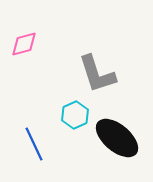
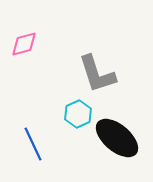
cyan hexagon: moved 3 px right, 1 px up
blue line: moved 1 px left
